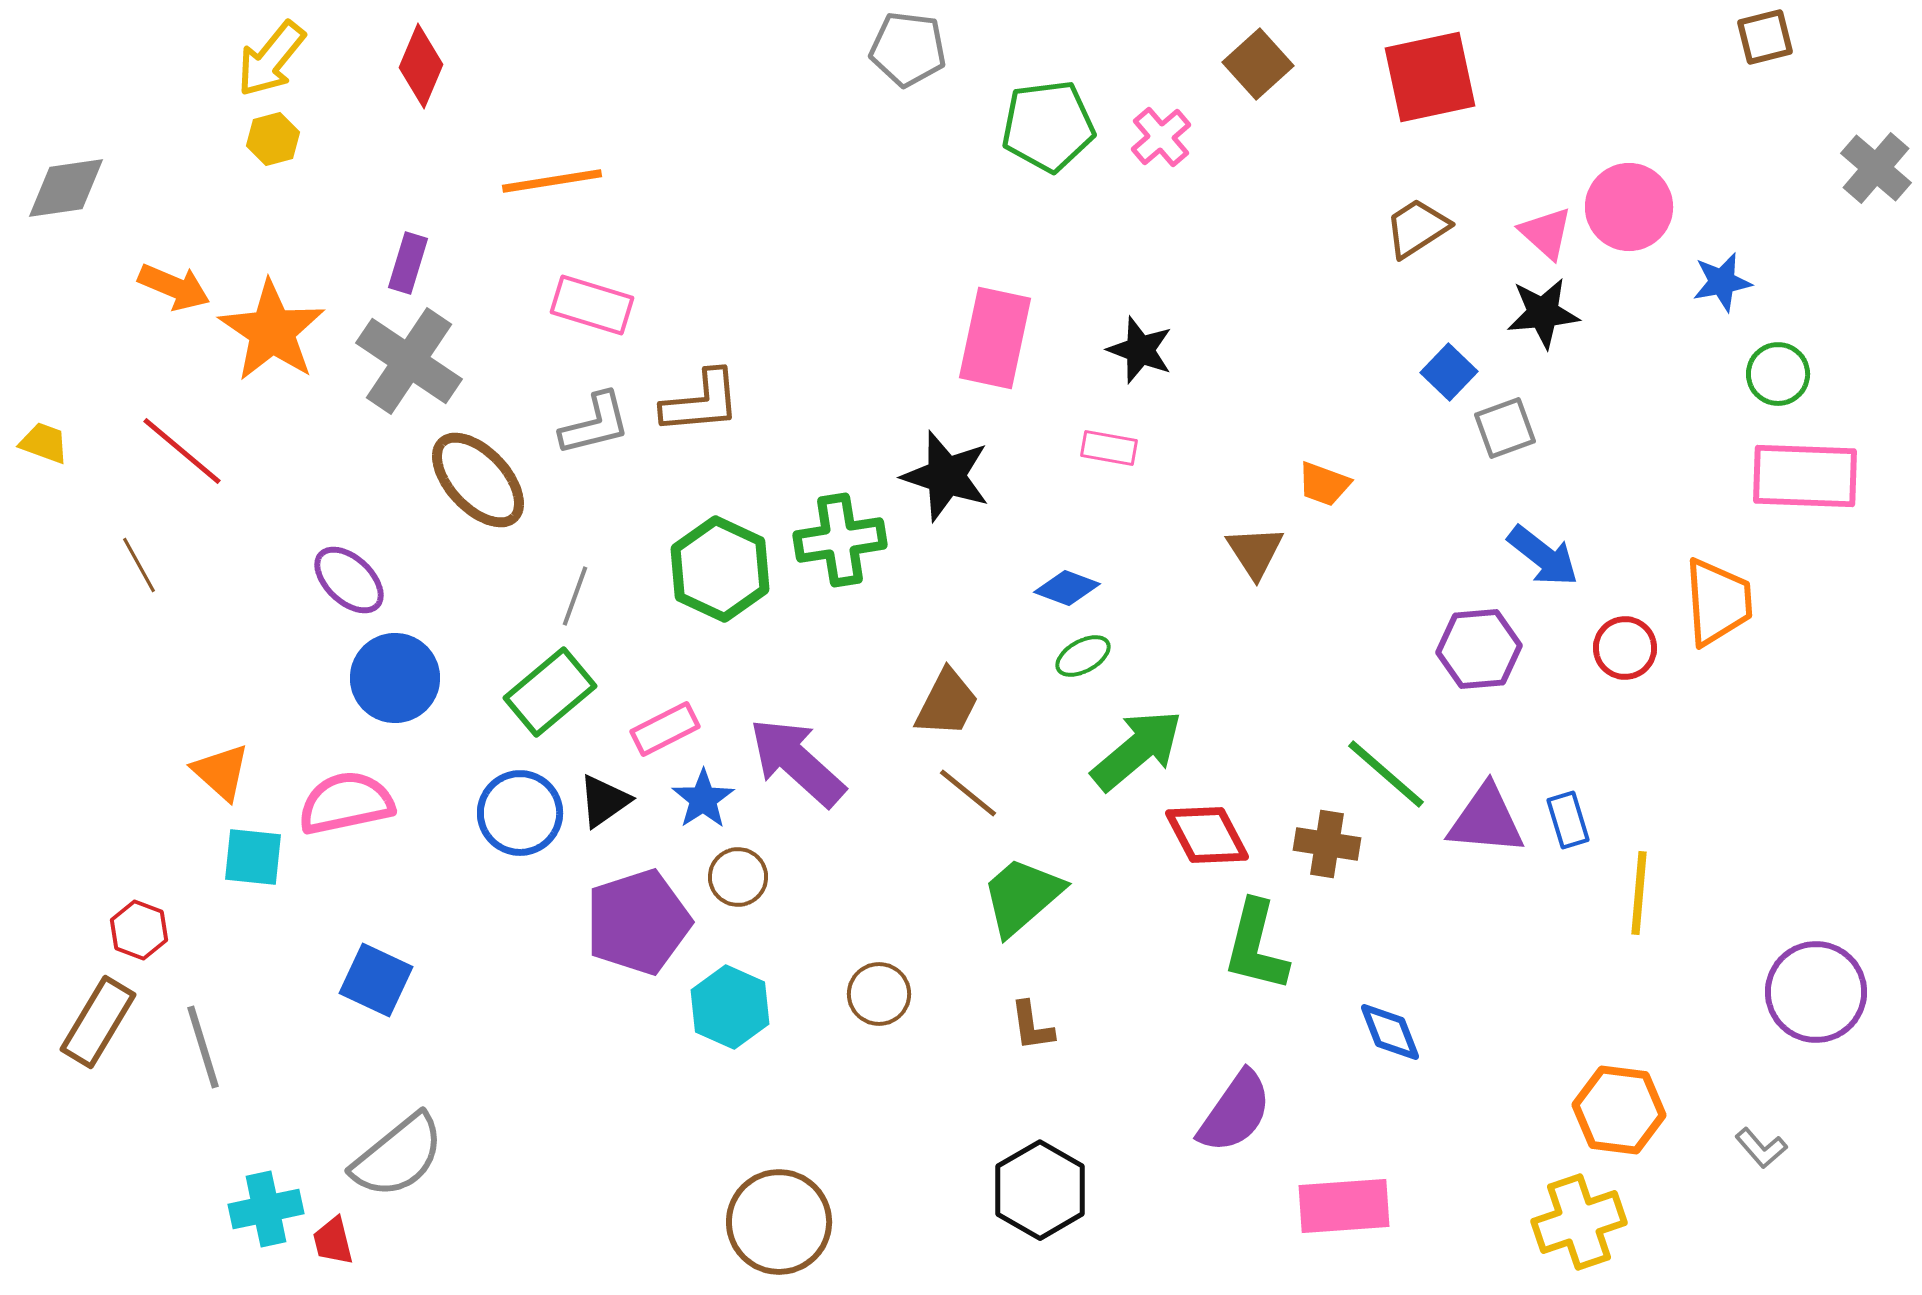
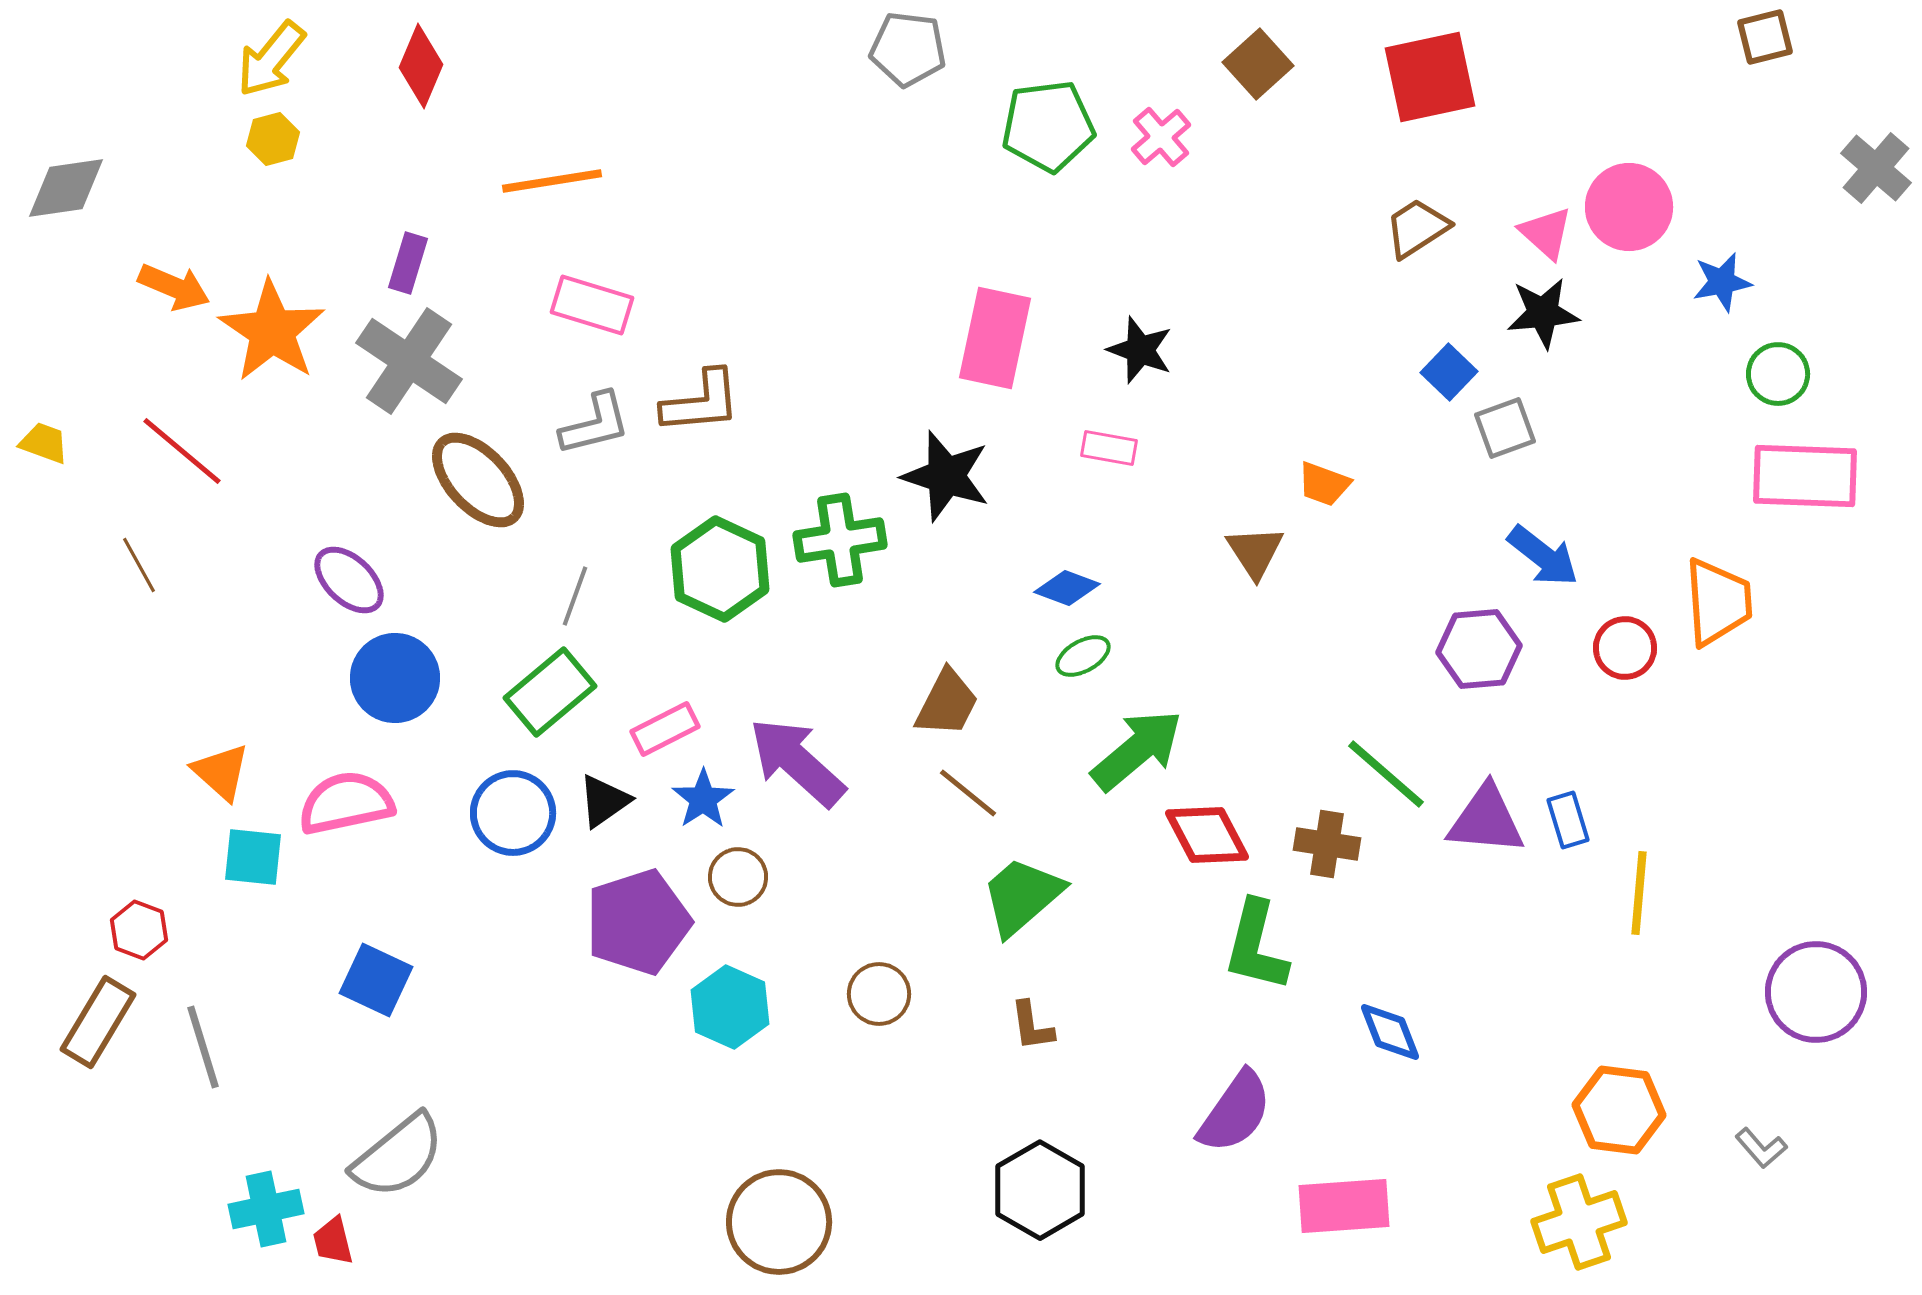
blue circle at (520, 813): moved 7 px left
